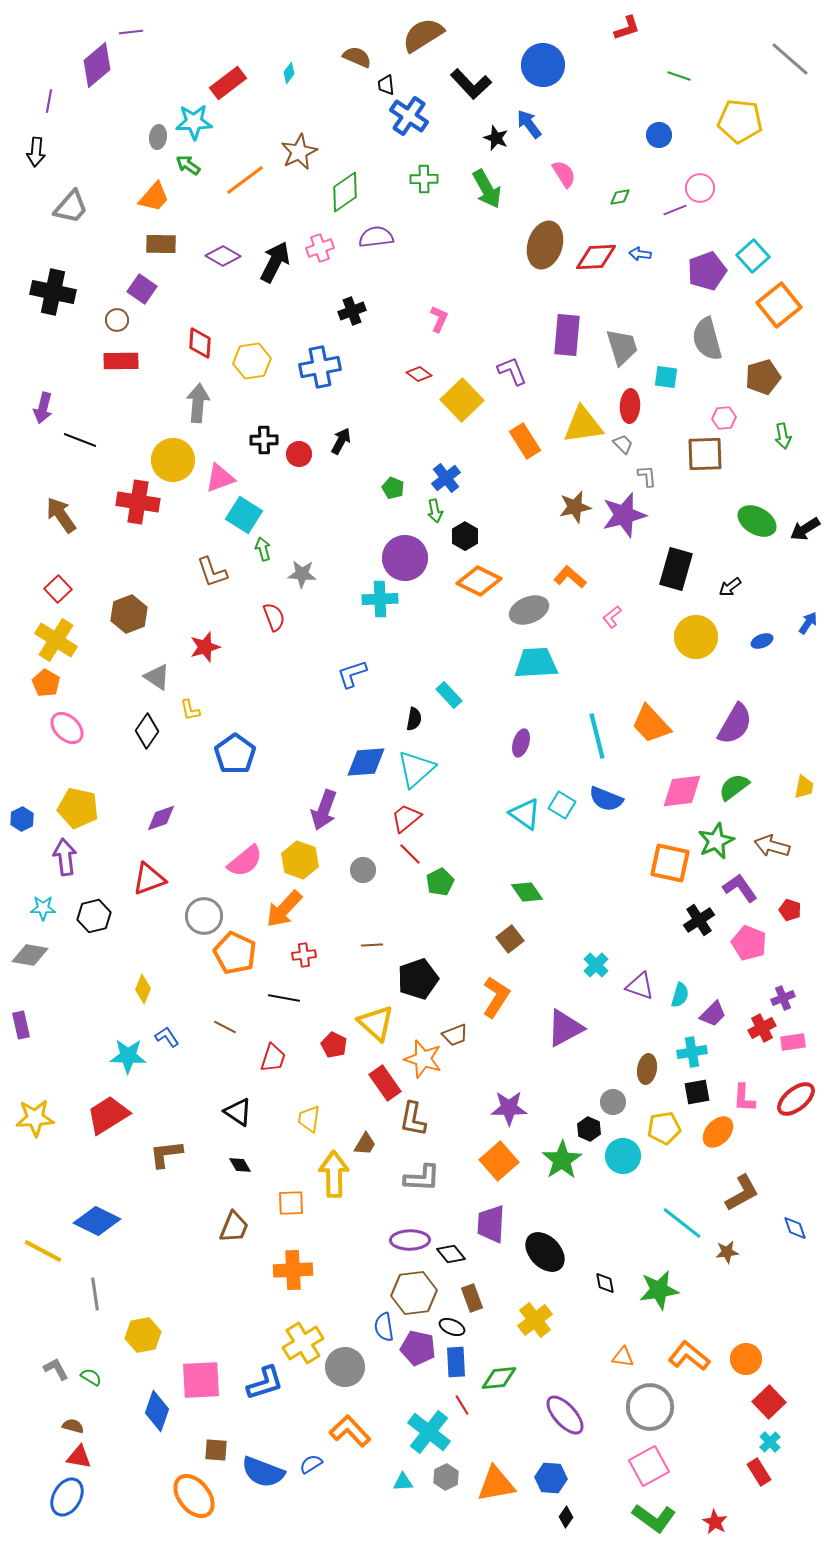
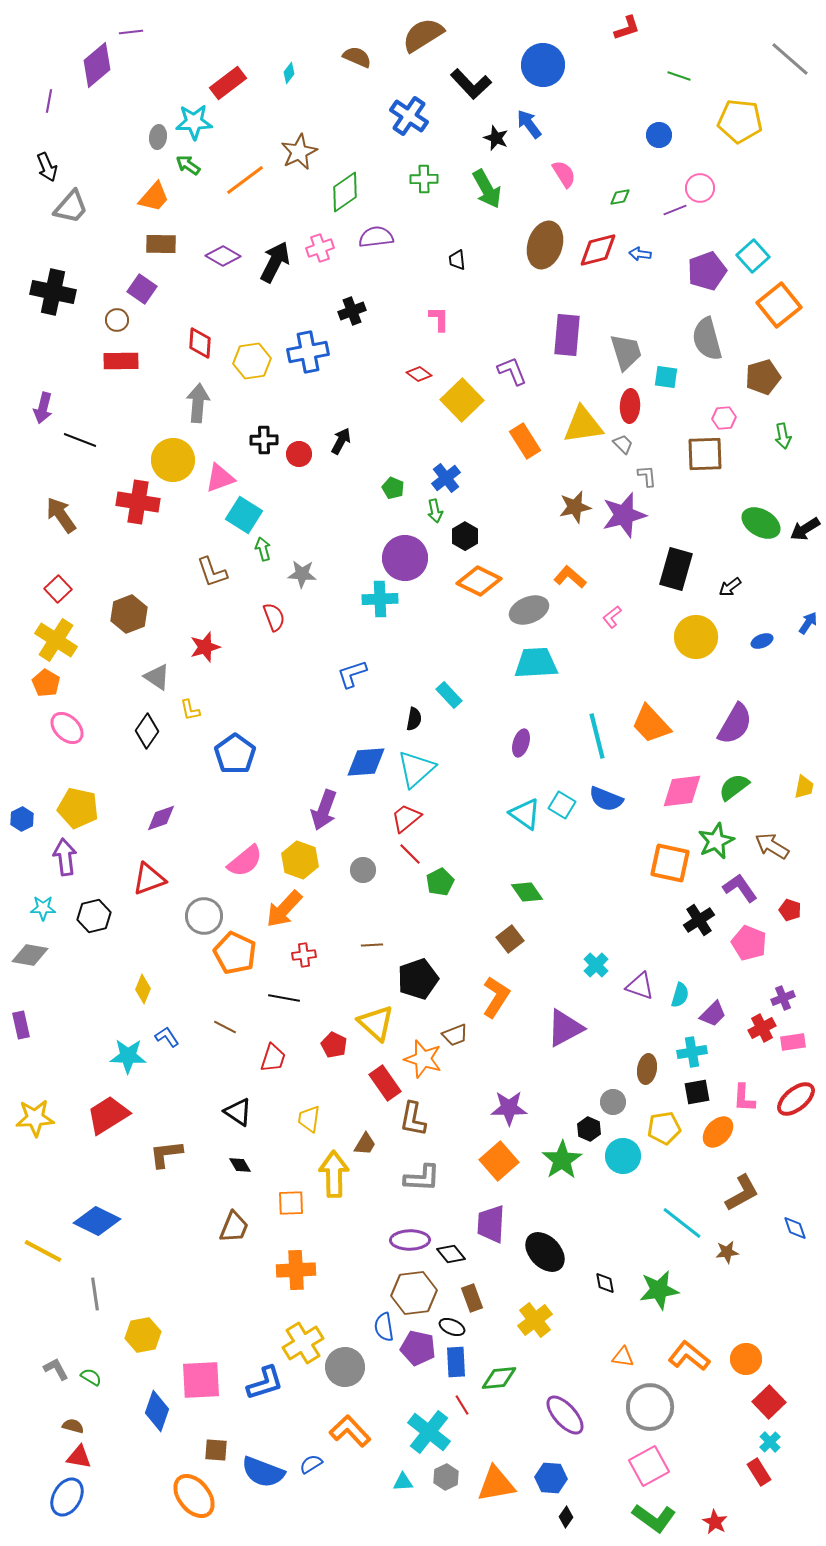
black trapezoid at (386, 85): moved 71 px right, 175 px down
black arrow at (36, 152): moved 11 px right, 15 px down; rotated 28 degrees counterclockwise
red diamond at (596, 257): moved 2 px right, 7 px up; rotated 12 degrees counterclockwise
pink L-shape at (439, 319): rotated 24 degrees counterclockwise
gray trapezoid at (622, 347): moved 4 px right, 5 px down
blue cross at (320, 367): moved 12 px left, 15 px up
green ellipse at (757, 521): moved 4 px right, 2 px down
brown arrow at (772, 846): rotated 16 degrees clockwise
orange cross at (293, 1270): moved 3 px right
